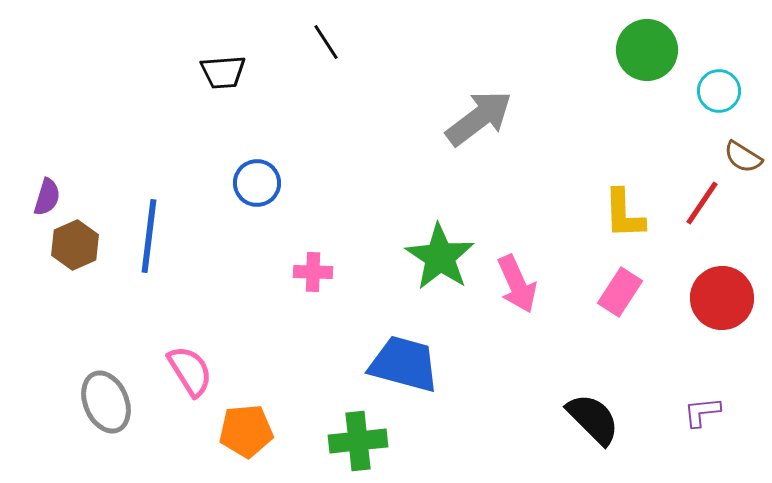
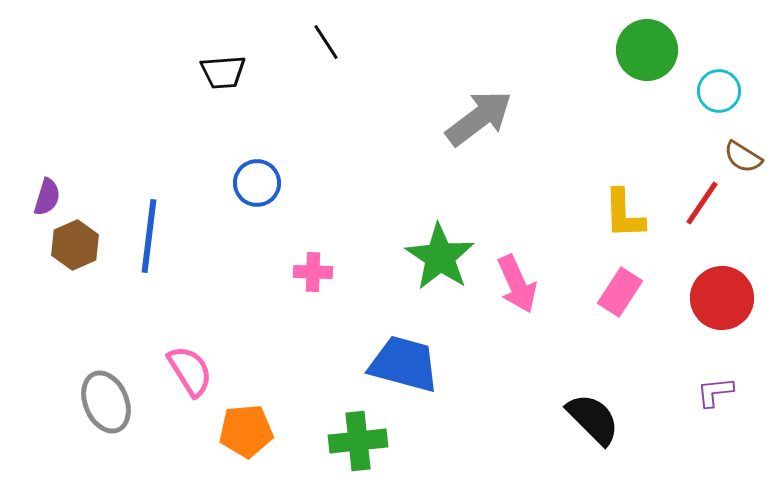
purple L-shape: moved 13 px right, 20 px up
